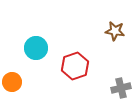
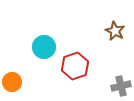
brown star: rotated 18 degrees clockwise
cyan circle: moved 8 px right, 1 px up
gray cross: moved 2 px up
